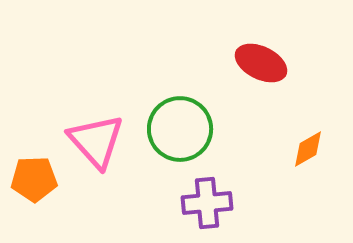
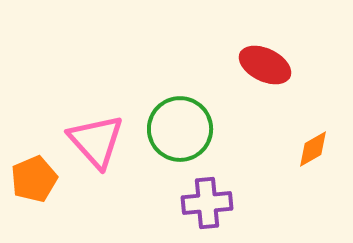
red ellipse: moved 4 px right, 2 px down
orange diamond: moved 5 px right
orange pentagon: rotated 21 degrees counterclockwise
